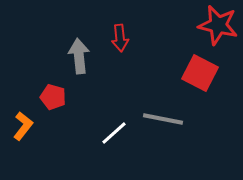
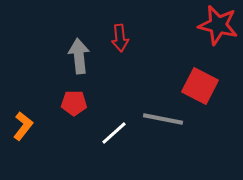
red square: moved 13 px down
red pentagon: moved 21 px right, 6 px down; rotated 15 degrees counterclockwise
